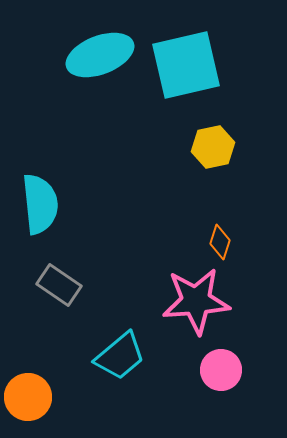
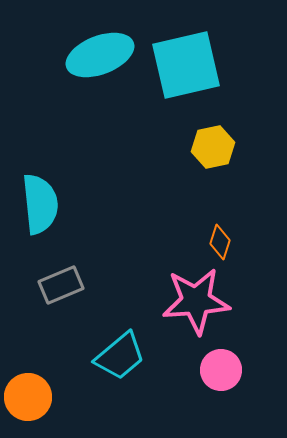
gray rectangle: moved 2 px right; rotated 57 degrees counterclockwise
